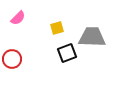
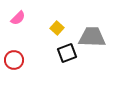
yellow square: rotated 32 degrees counterclockwise
red circle: moved 2 px right, 1 px down
